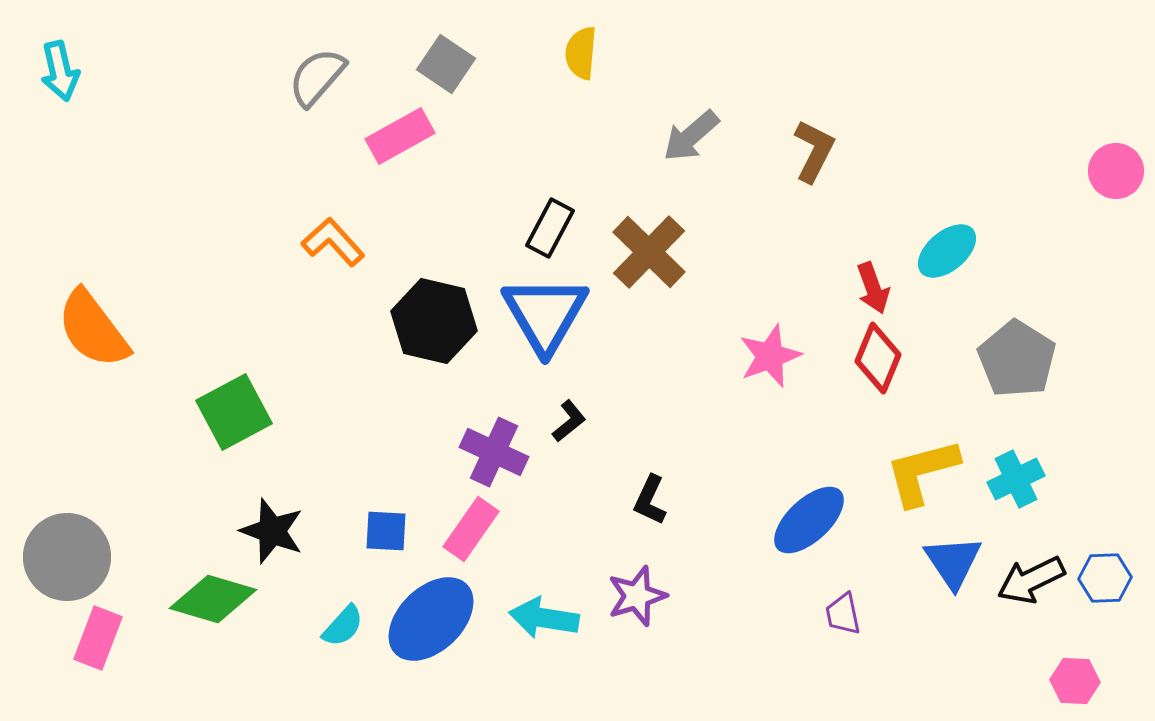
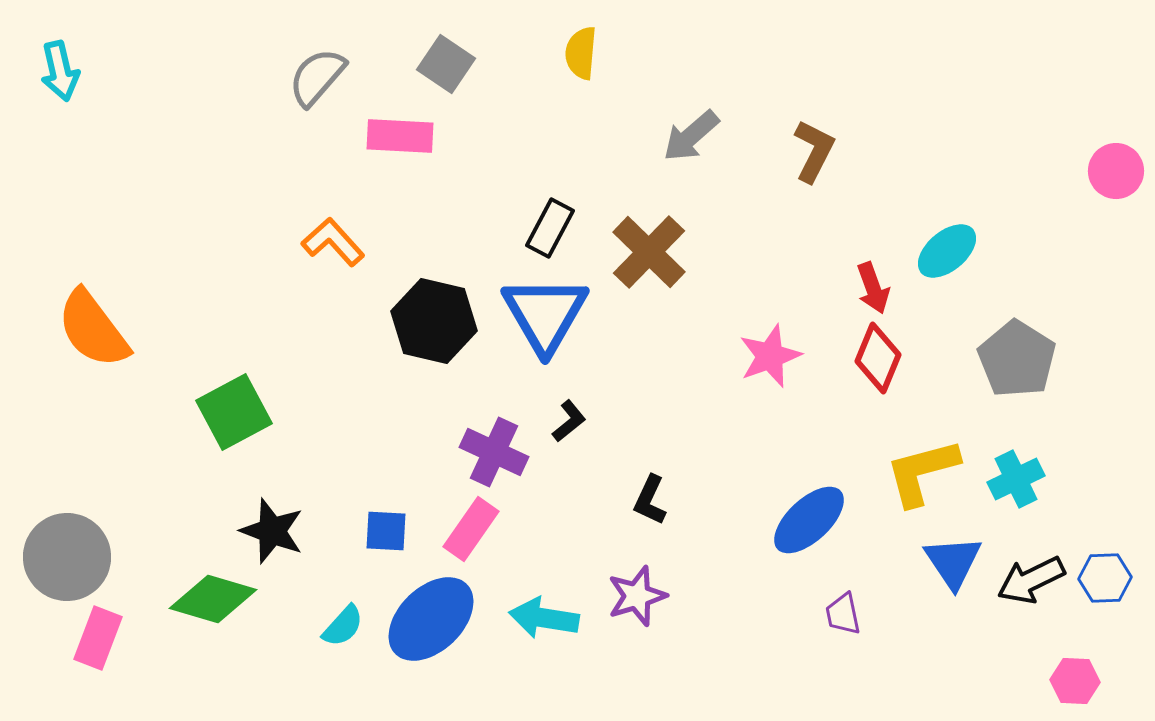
pink rectangle at (400, 136): rotated 32 degrees clockwise
